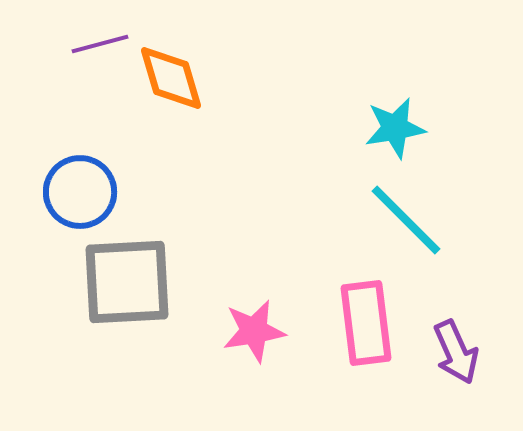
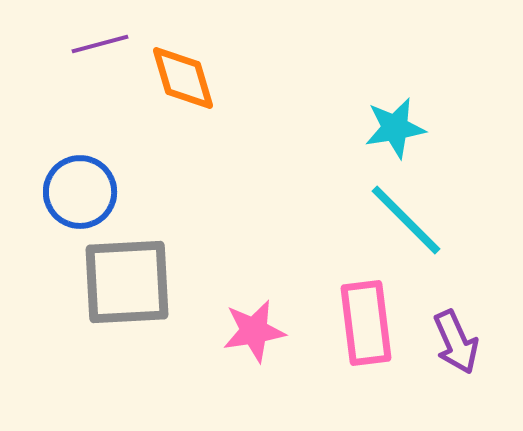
orange diamond: moved 12 px right
purple arrow: moved 10 px up
